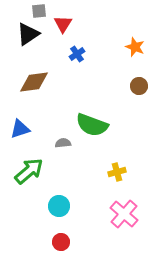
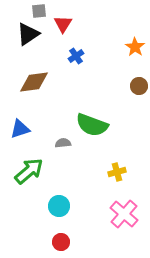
orange star: rotated 12 degrees clockwise
blue cross: moved 1 px left, 2 px down
